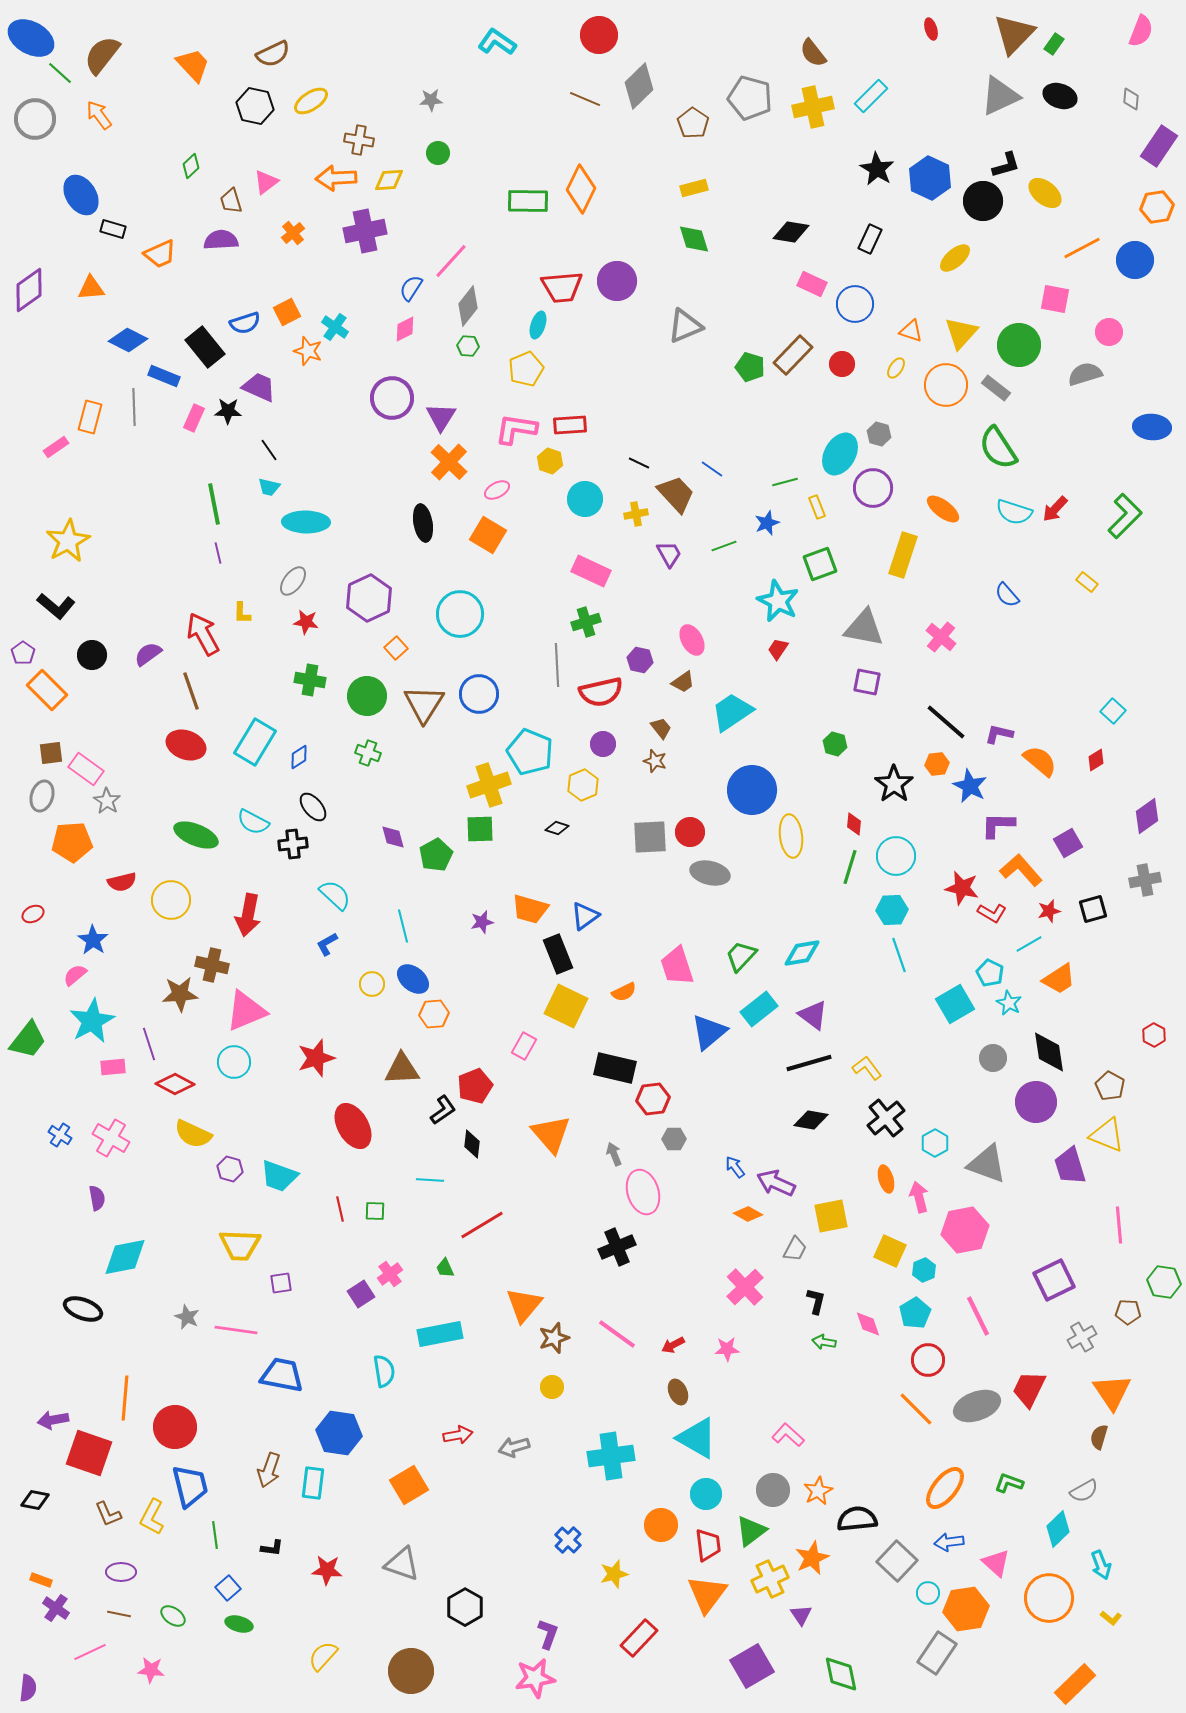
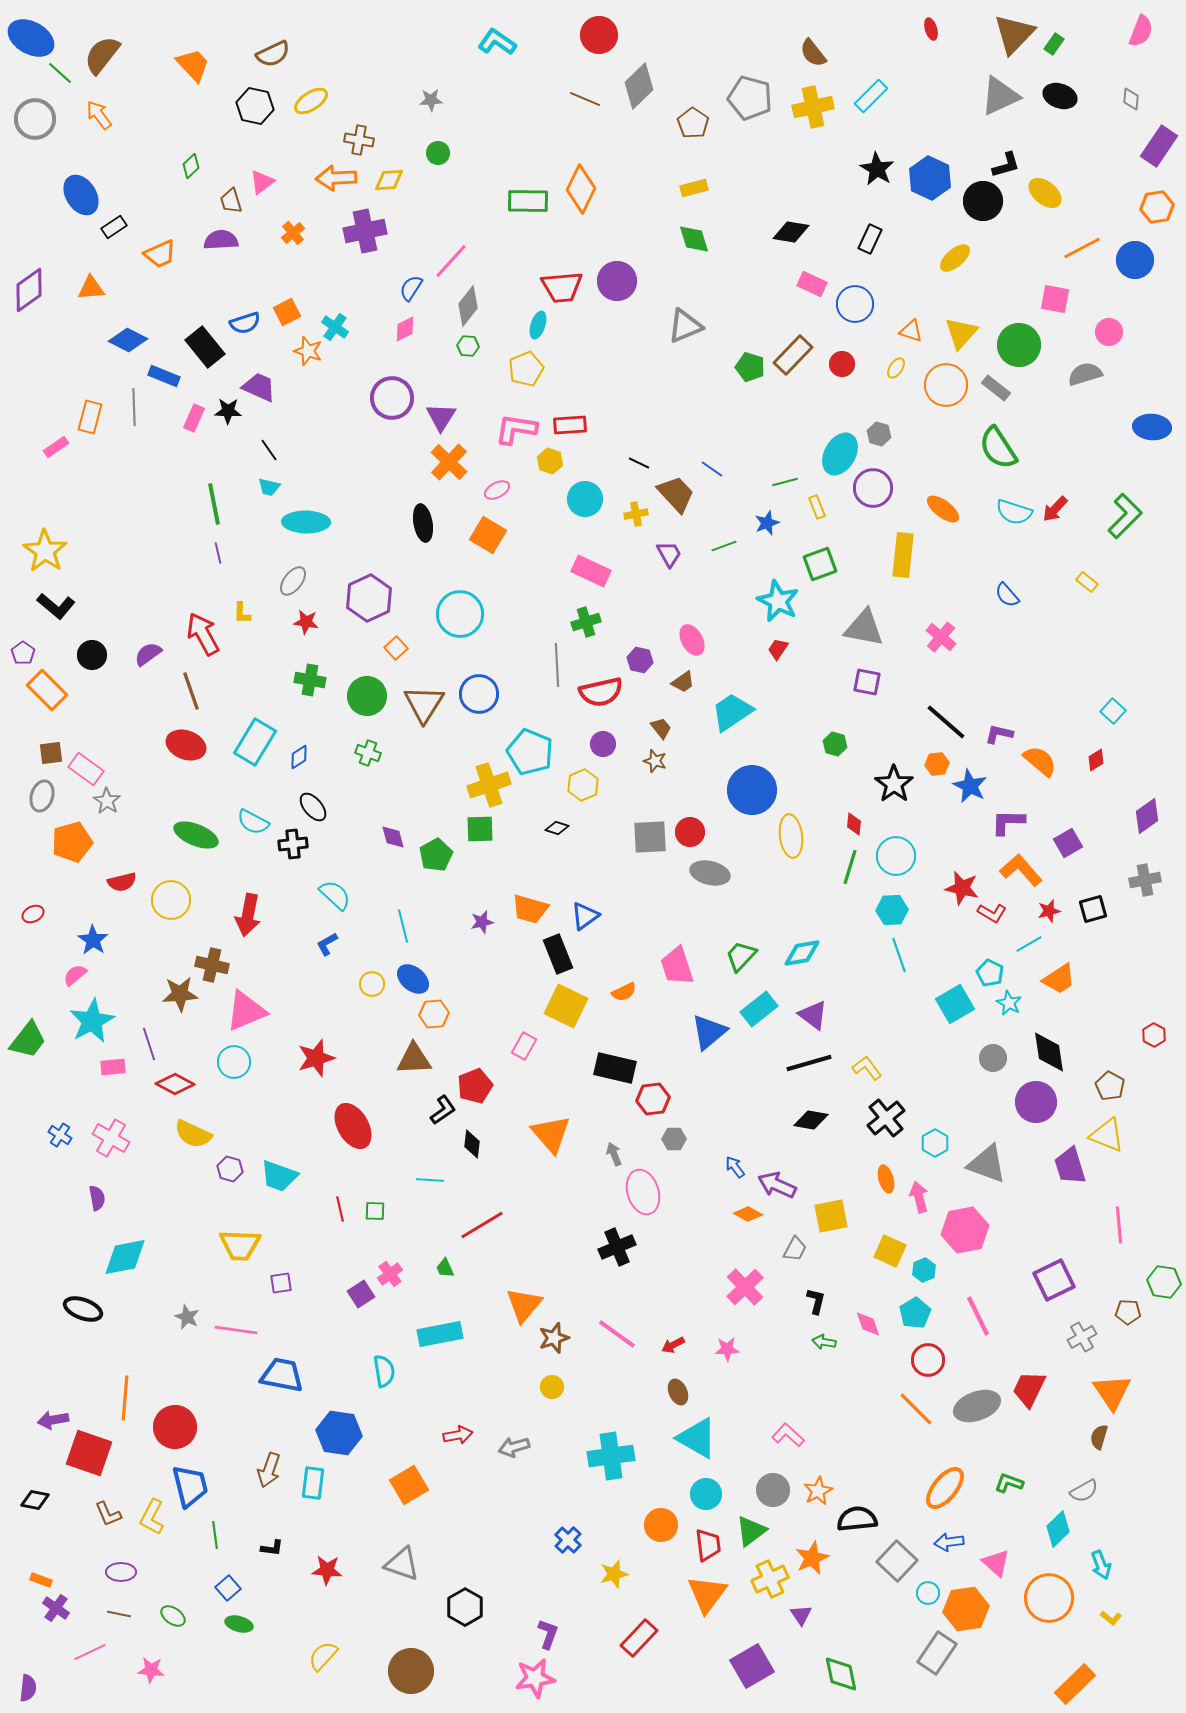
pink triangle at (266, 182): moved 4 px left
black rectangle at (113, 229): moved 1 px right, 2 px up; rotated 50 degrees counterclockwise
yellow star at (68, 541): moved 23 px left, 10 px down; rotated 9 degrees counterclockwise
yellow rectangle at (903, 555): rotated 12 degrees counterclockwise
purple L-shape at (998, 825): moved 10 px right, 3 px up
orange pentagon at (72, 842): rotated 12 degrees counterclockwise
brown triangle at (402, 1069): moved 12 px right, 10 px up
purple arrow at (776, 1183): moved 1 px right, 2 px down
